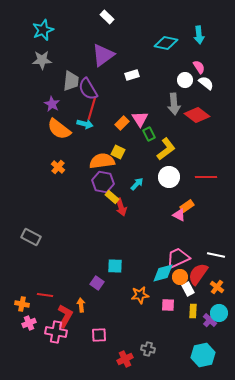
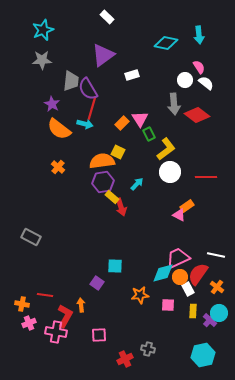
white circle at (169, 177): moved 1 px right, 5 px up
purple hexagon at (103, 182): rotated 20 degrees counterclockwise
